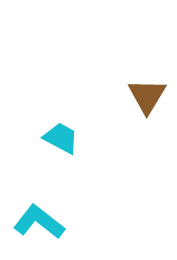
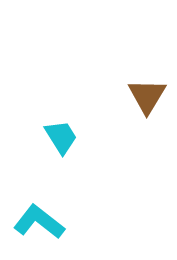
cyan trapezoid: moved 1 px up; rotated 30 degrees clockwise
